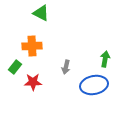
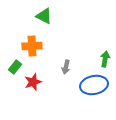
green triangle: moved 3 px right, 3 px down
red star: rotated 18 degrees counterclockwise
